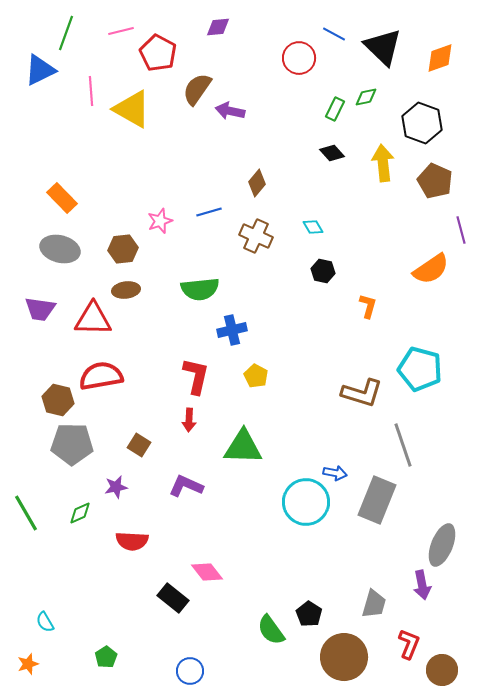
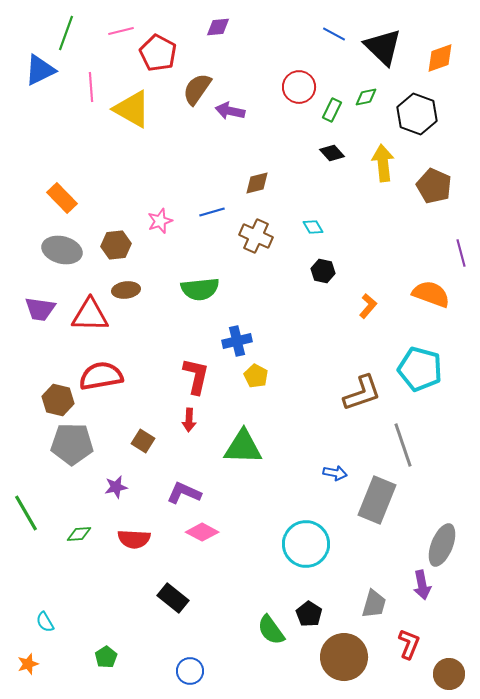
red circle at (299, 58): moved 29 px down
pink line at (91, 91): moved 4 px up
green rectangle at (335, 109): moved 3 px left, 1 px down
black hexagon at (422, 123): moved 5 px left, 9 px up
brown pentagon at (435, 181): moved 1 px left, 5 px down
brown diamond at (257, 183): rotated 36 degrees clockwise
blue line at (209, 212): moved 3 px right
purple line at (461, 230): moved 23 px down
gray ellipse at (60, 249): moved 2 px right, 1 px down
brown hexagon at (123, 249): moved 7 px left, 4 px up
orange semicircle at (431, 269): moved 25 px down; rotated 126 degrees counterclockwise
orange L-shape at (368, 306): rotated 25 degrees clockwise
red triangle at (93, 319): moved 3 px left, 4 px up
blue cross at (232, 330): moved 5 px right, 11 px down
brown L-shape at (362, 393): rotated 36 degrees counterclockwise
brown square at (139, 445): moved 4 px right, 4 px up
purple L-shape at (186, 486): moved 2 px left, 7 px down
cyan circle at (306, 502): moved 42 px down
green diamond at (80, 513): moved 1 px left, 21 px down; rotated 20 degrees clockwise
red semicircle at (132, 541): moved 2 px right, 2 px up
pink diamond at (207, 572): moved 5 px left, 40 px up; rotated 24 degrees counterclockwise
brown circle at (442, 670): moved 7 px right, 4 px down
